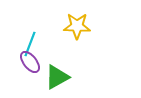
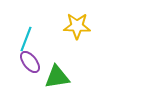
cyan line: moved 4 px left, 5 px up
green triangle: rotated 20 degrees clockwise
